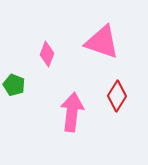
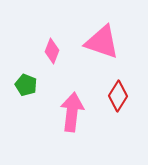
pink diamond: moved 5 px right, 3 px up
green pentagon: moved 12 px right
red diamond: moved 1 px right
